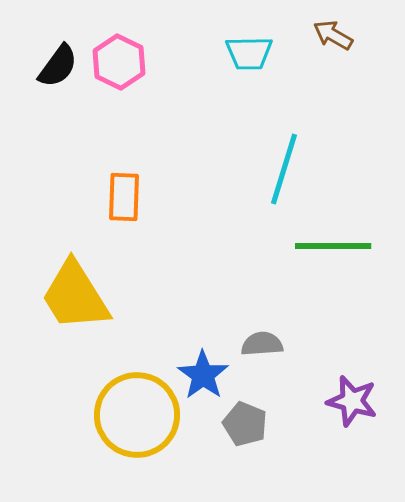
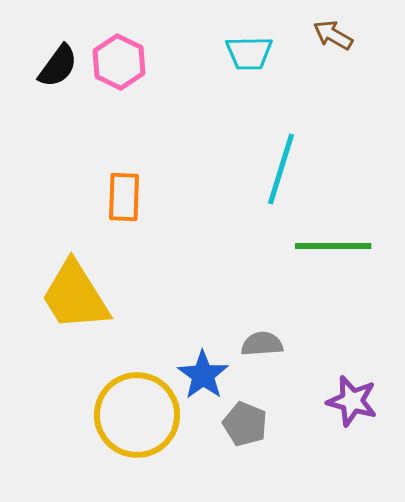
cyan line: moved 3 px left
